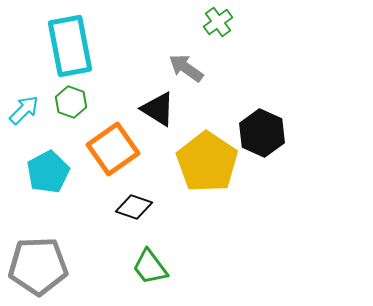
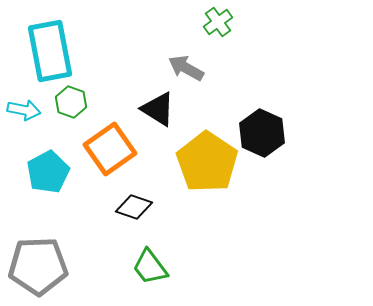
cyan rectangle: moved 20 px left, 5 px down
gray arrow: rotated 6 degrees counterclockwise
cyan arrow: rotated 56 degrees clockwise
orange square: moved 3 px left
